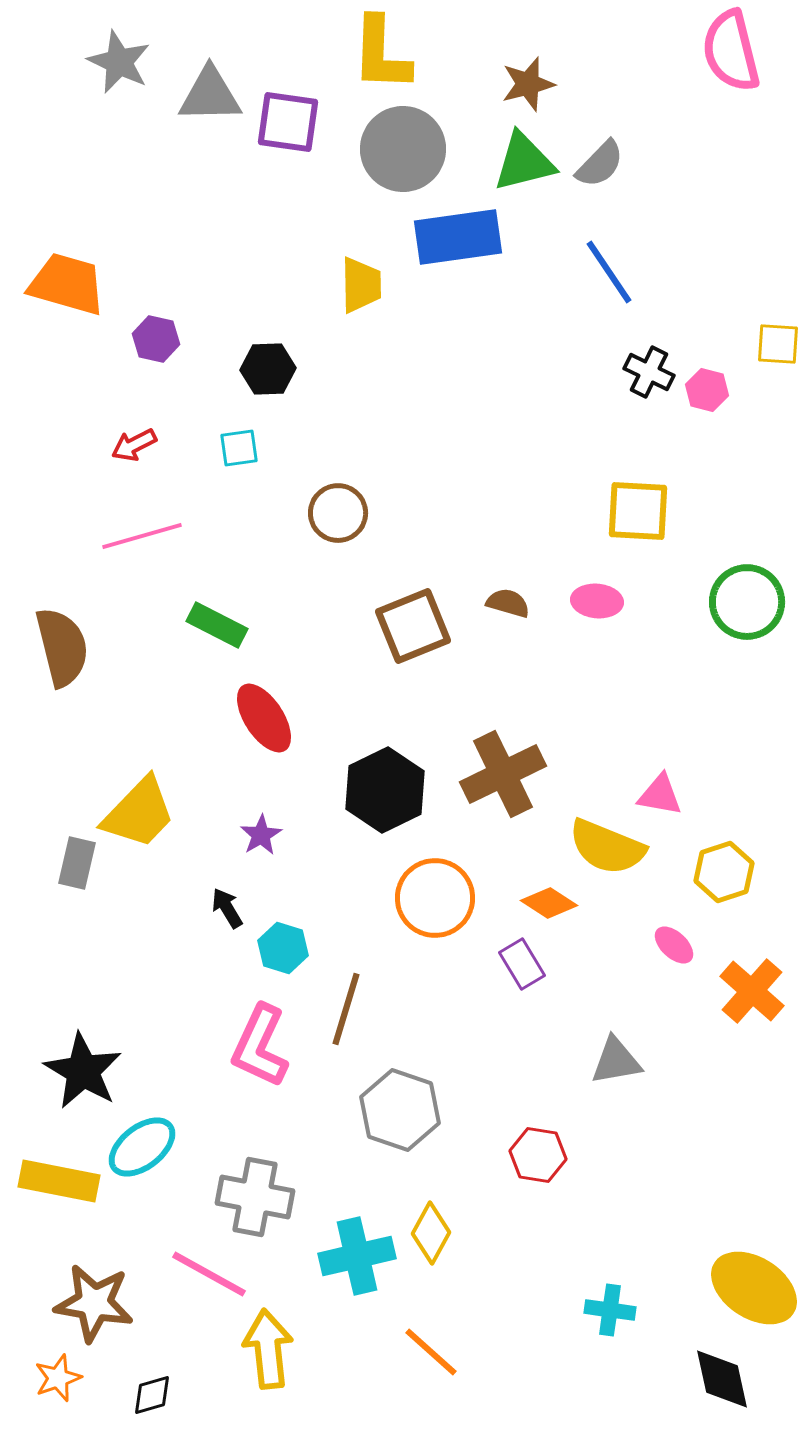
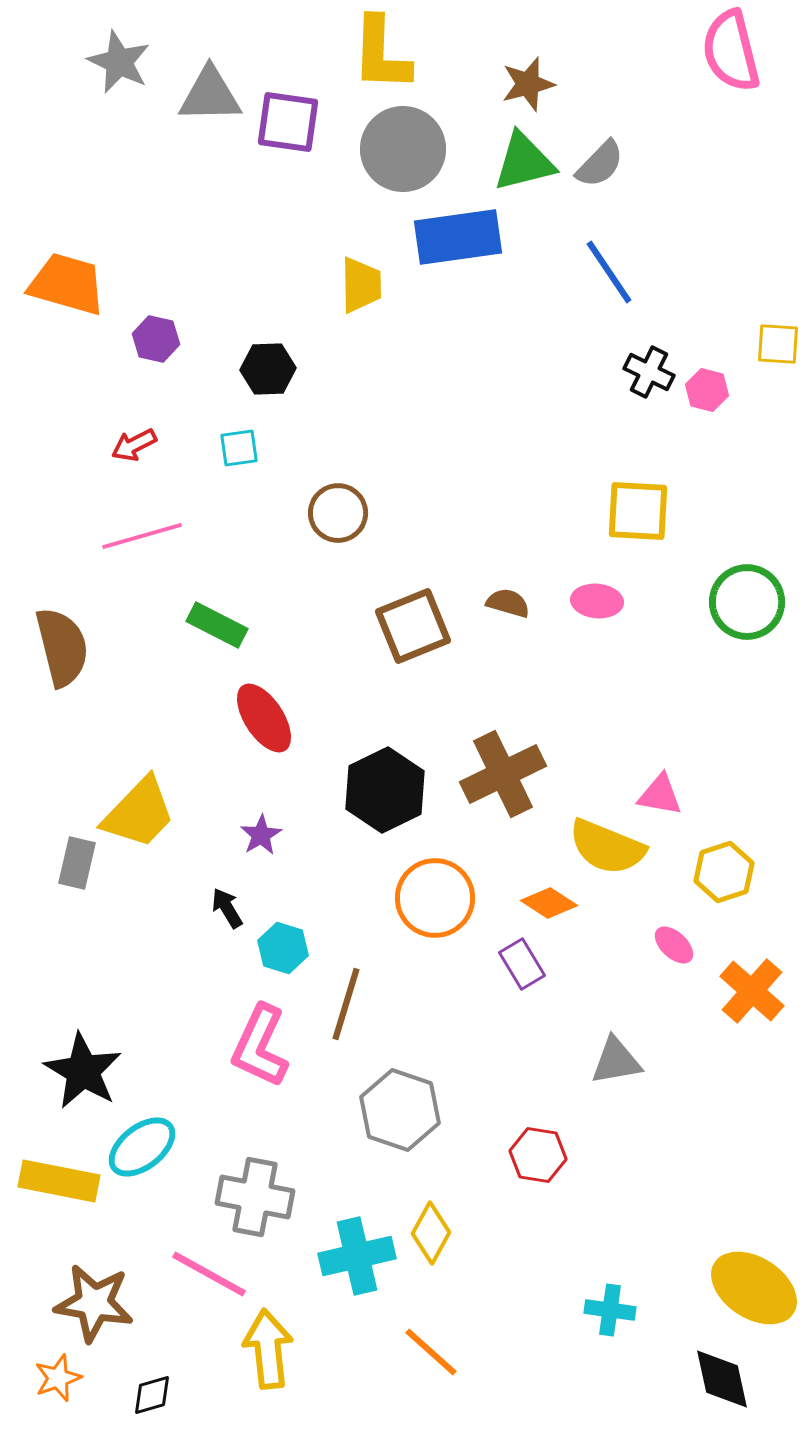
brown line at (346, 1009): moved 5 px up
